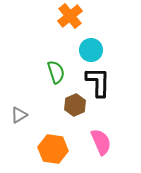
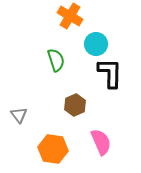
orange cross: rotated 20 degrees counterclockwise
cyan circle: moved 5 px right, 6 px up
green semicircle: moved 12 px up
black L-shape: moved 12 px right, 9 px up
gray triangle: rotated 36 degrees counterclockwise
